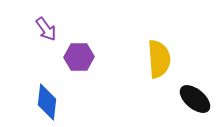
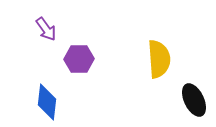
purple hexagon: moved 2 px down
black ellipse: moved 1 px left, 1 px down; rotated 24 degrees clockwise
